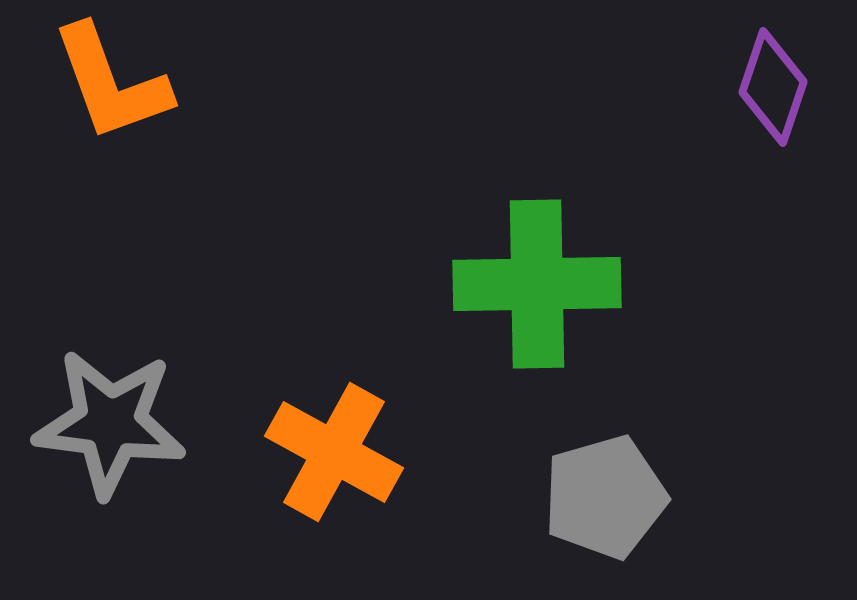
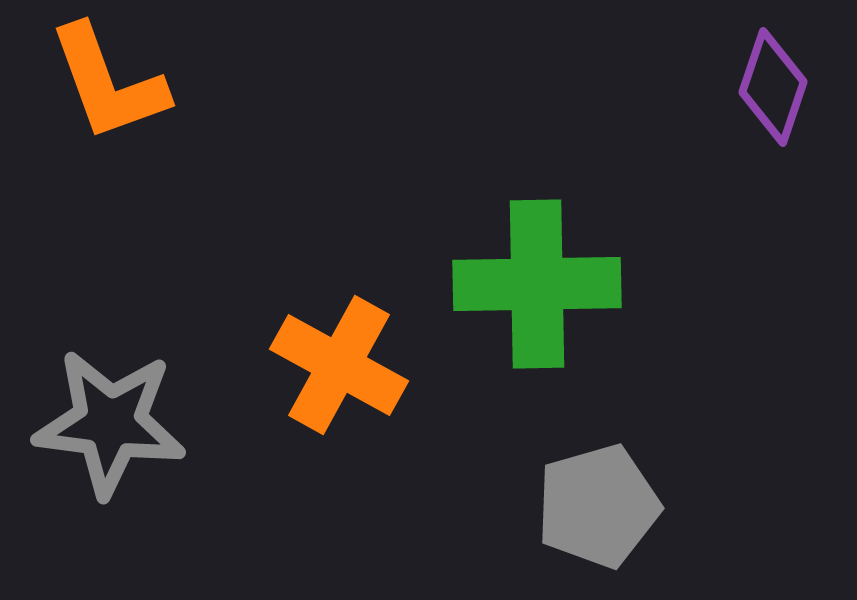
orange L-shape: moved 3 px left
orange cross: moved 5 px right, 87 px up
gray pentagon: moved 7 px left, 9 px down
